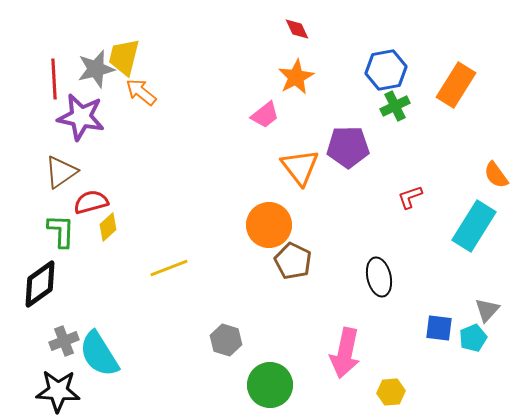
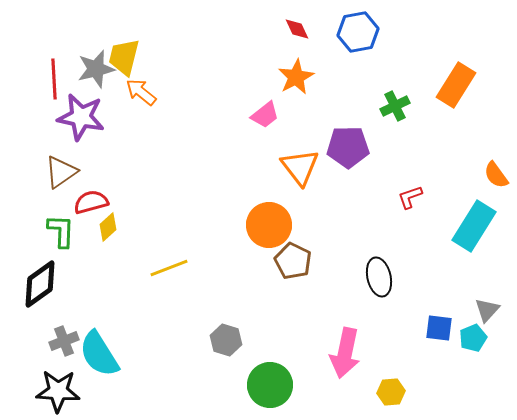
blue hexagon: moved 28 px left, 38 px up
